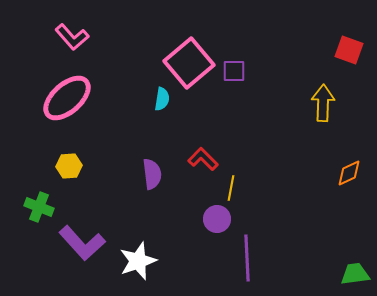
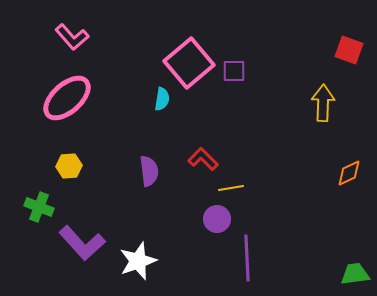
purple semicircle: moved 3 px left, 3 px up
yellow line: rotated 70 degrees clockwise
